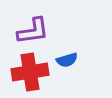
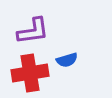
red cross: moved 1 px down
